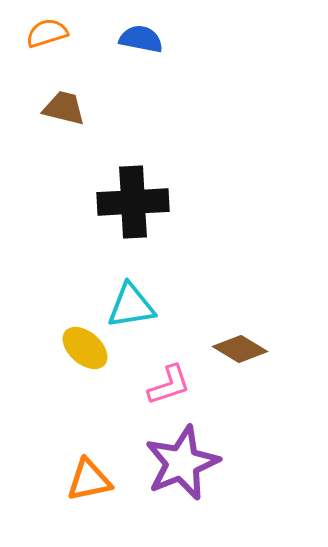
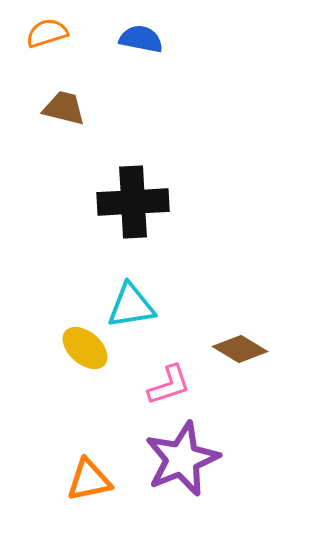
purple star: moved 4 px up
